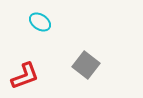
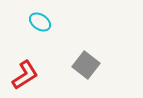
red L-shape: moved 1 px up; rotated 12 degrees counterclockwise
